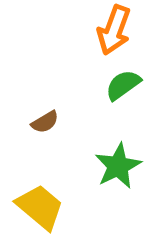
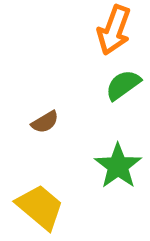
green star: rotated 9 degrees counterclockwise
